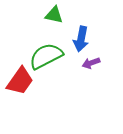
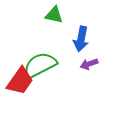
green semicircle: moved 6 px left, 9 px down
purple arrow: moved 2 px left, 1 px down
